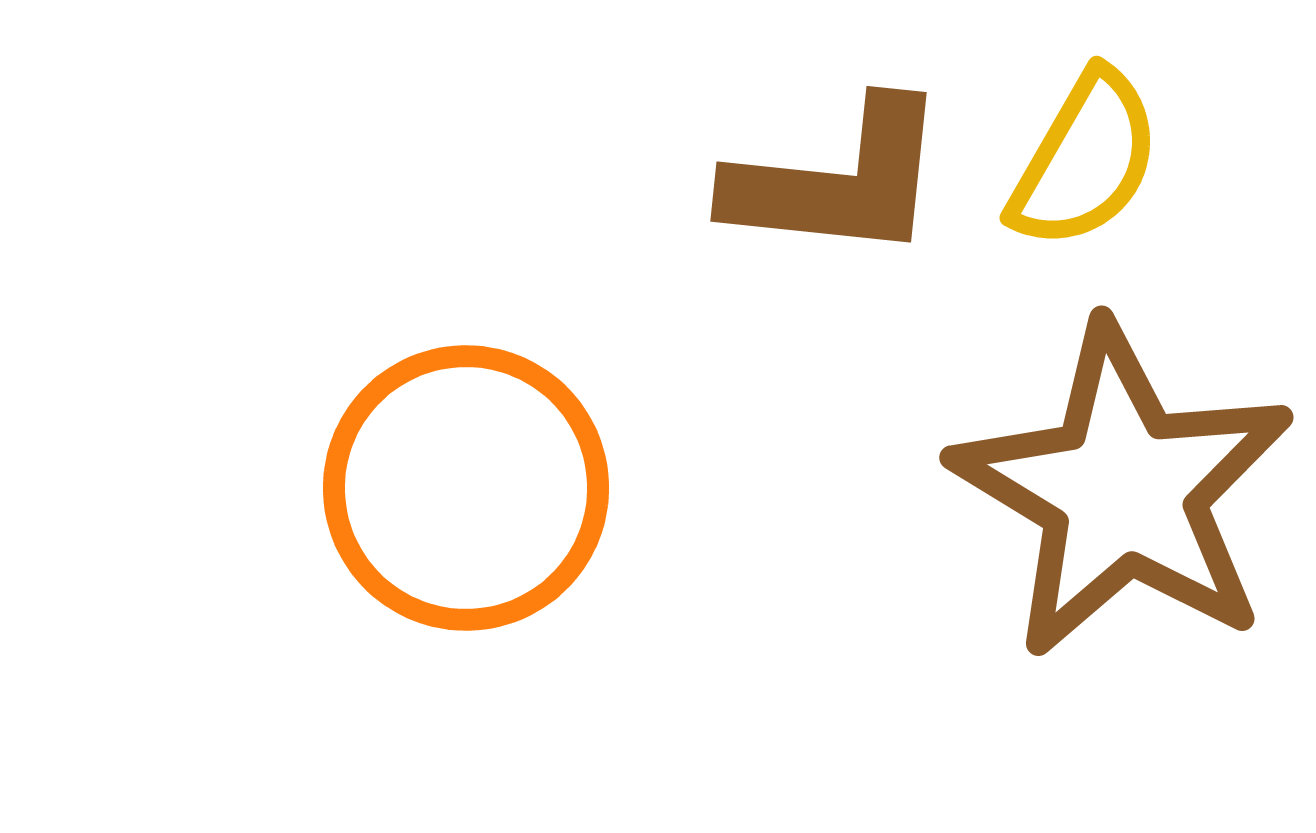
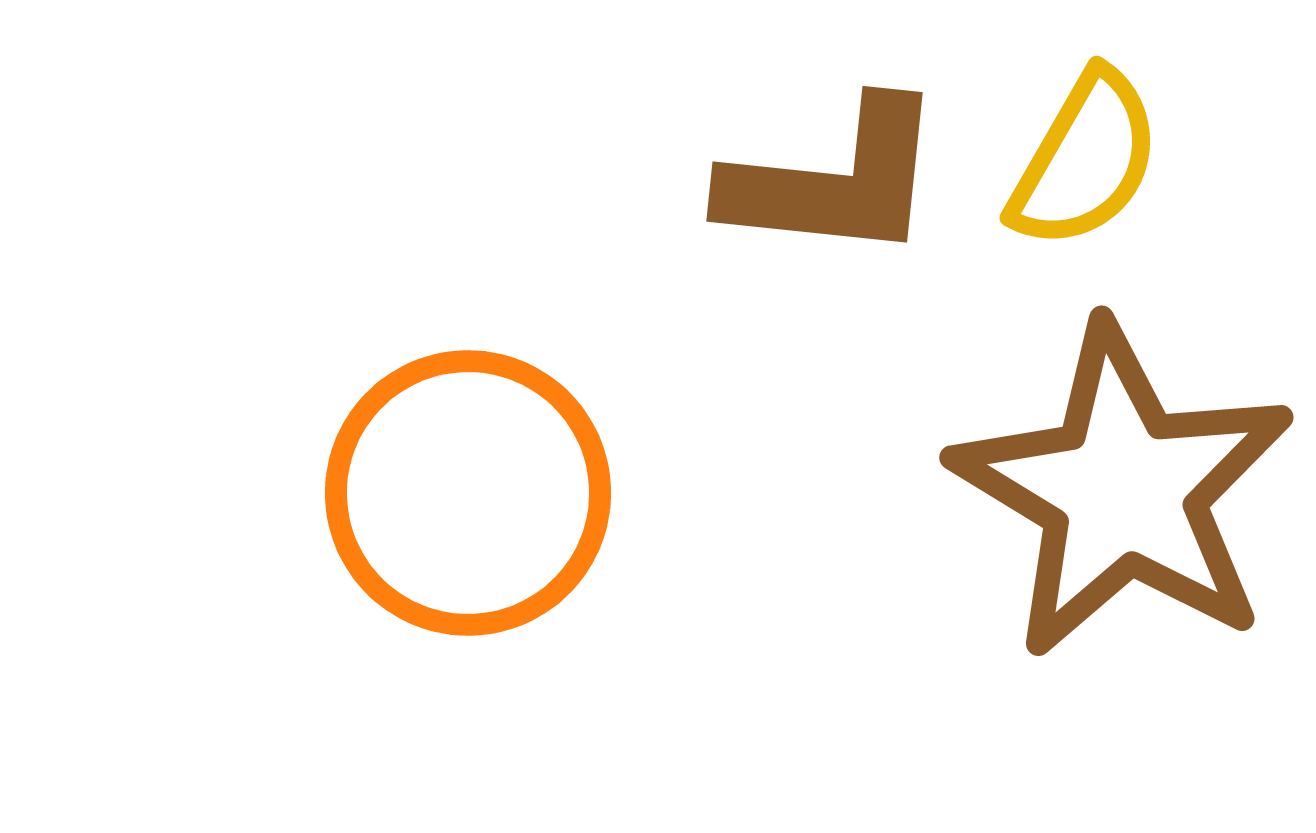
brown L-shape: moved 4 px left
orange circle: moved 2 px right, 5 px down
